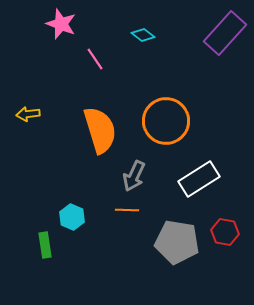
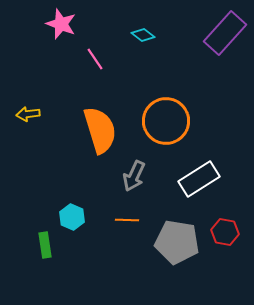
orange line: moved 10 px down
